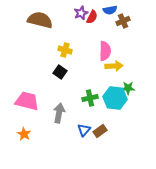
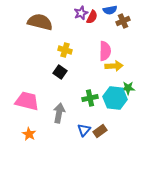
brown semicircle: moved 2 px down
orange star: moved 5 px right
